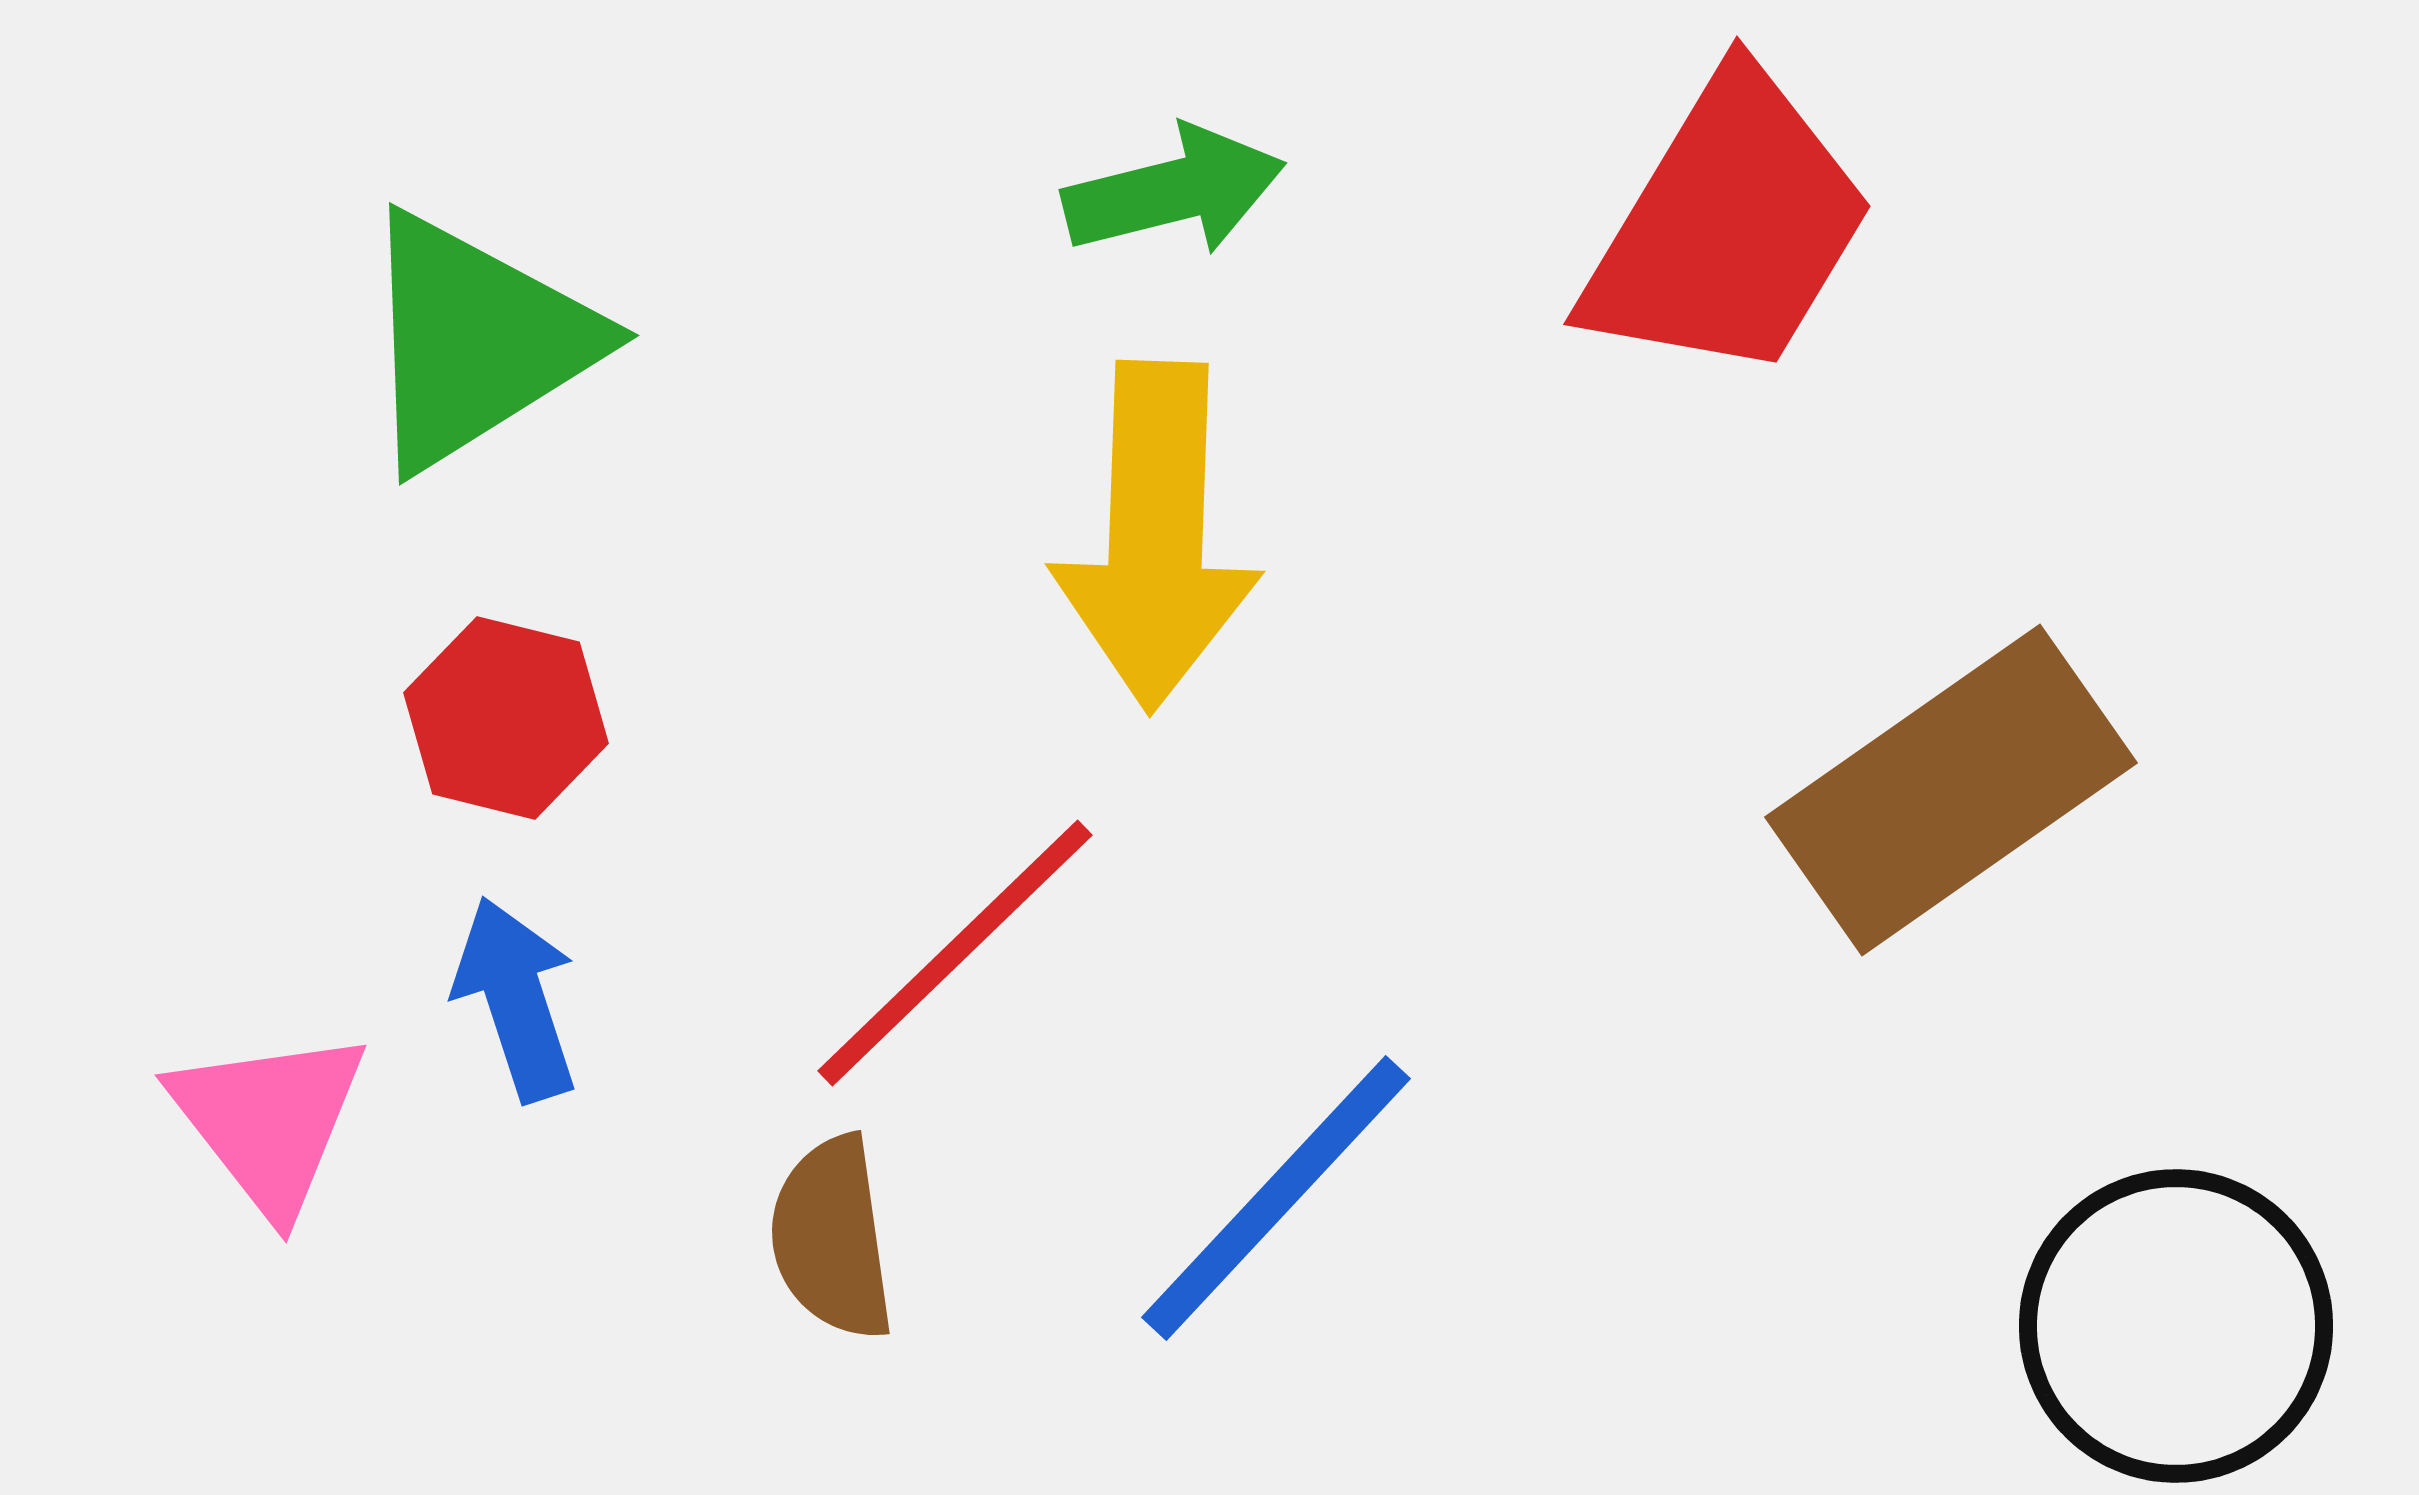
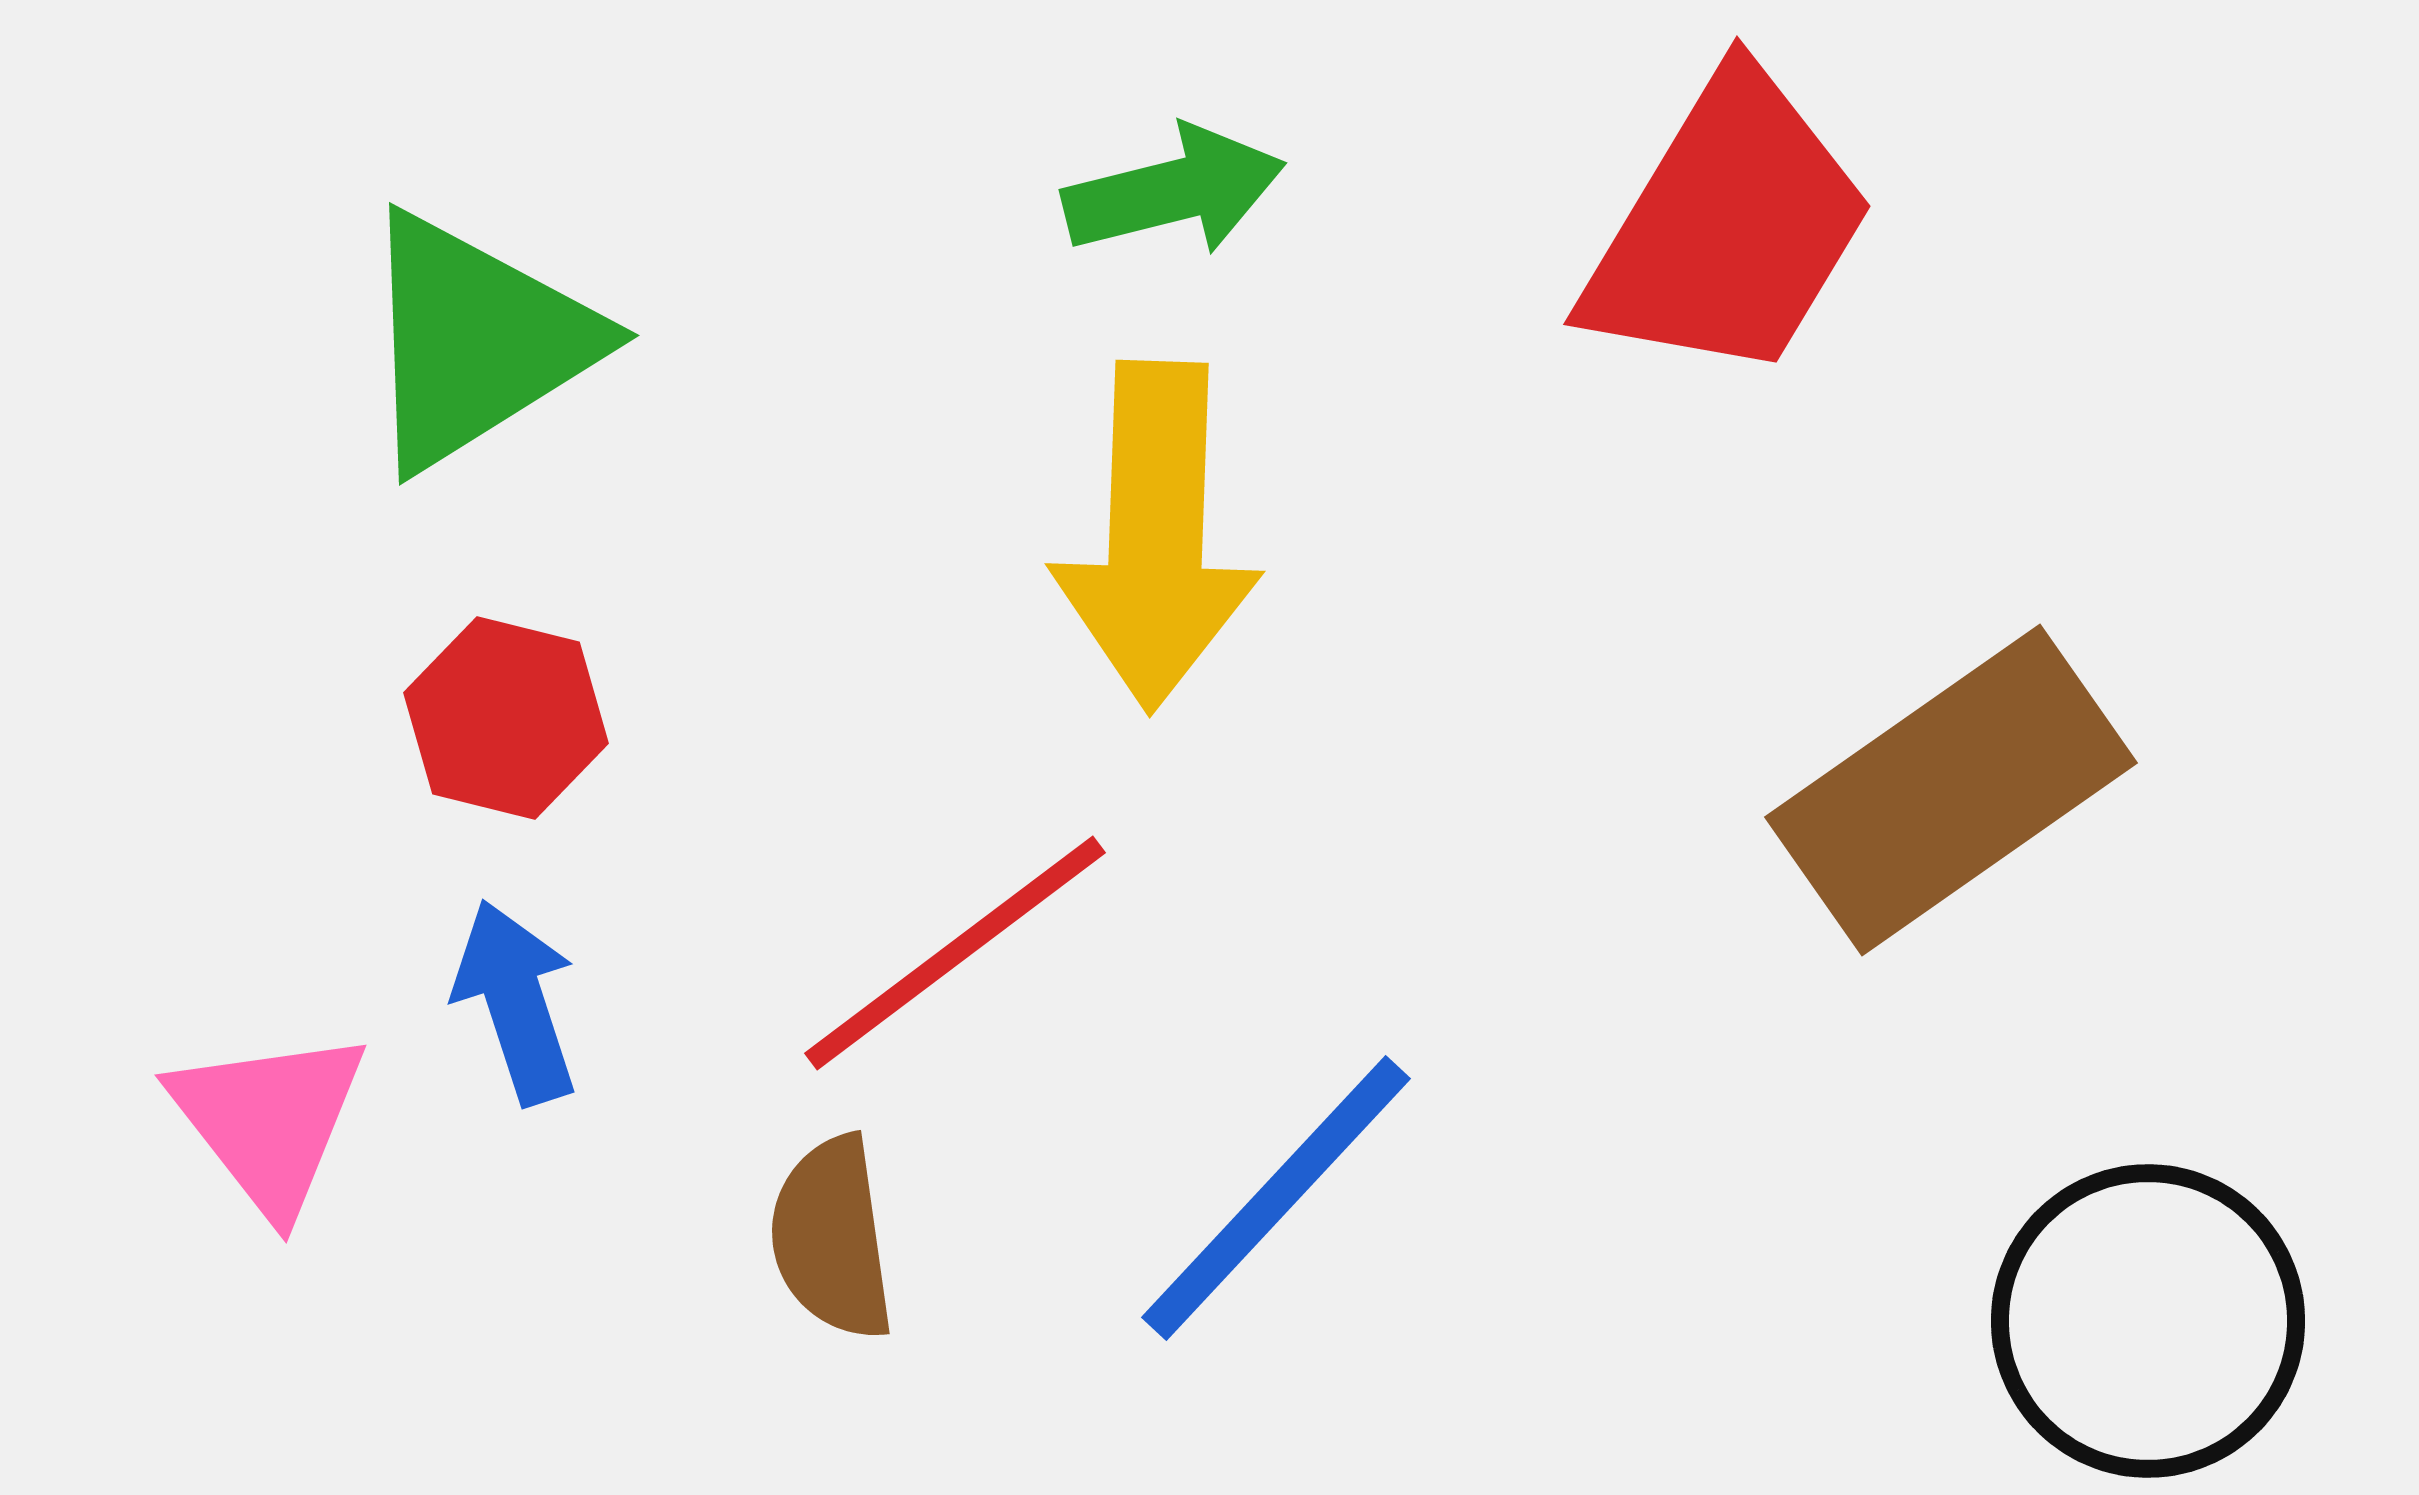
red line: rotated 7 degrees clockwise
blue arrow: moved 3 px down
black circle: moved 28 px left, 5 px up
